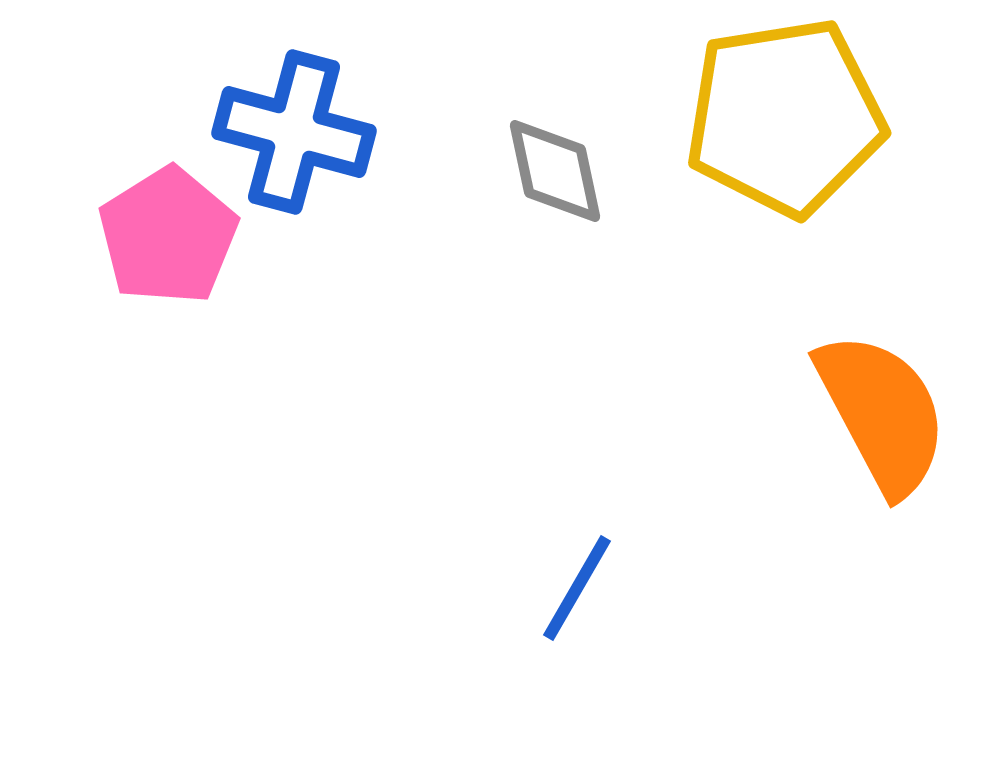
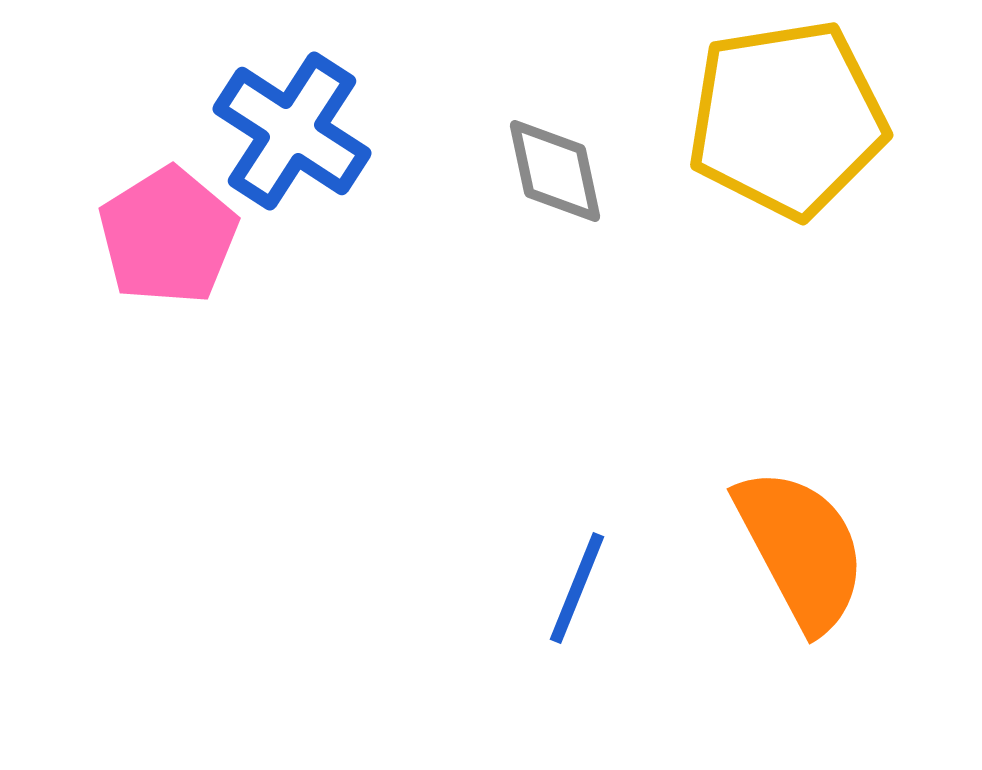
yellow pentagon: moved 2 px right, 2 px down
blue cross: moved 2 px left, 1 px up; rotated 18 degrees clockwise
orange semicircle: moved 81 px left, 136 px down
blue line: rotated 8 degrees counterclockwise
